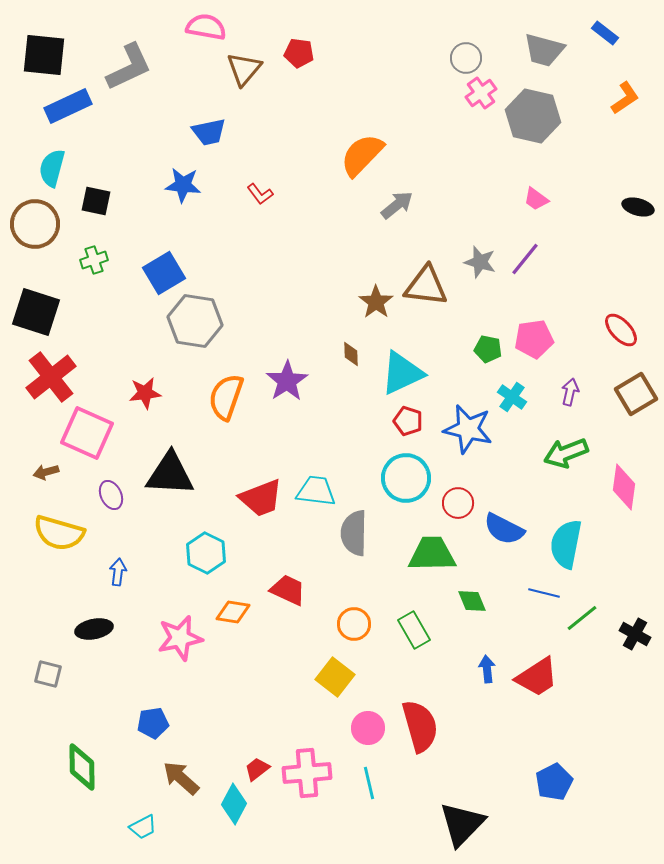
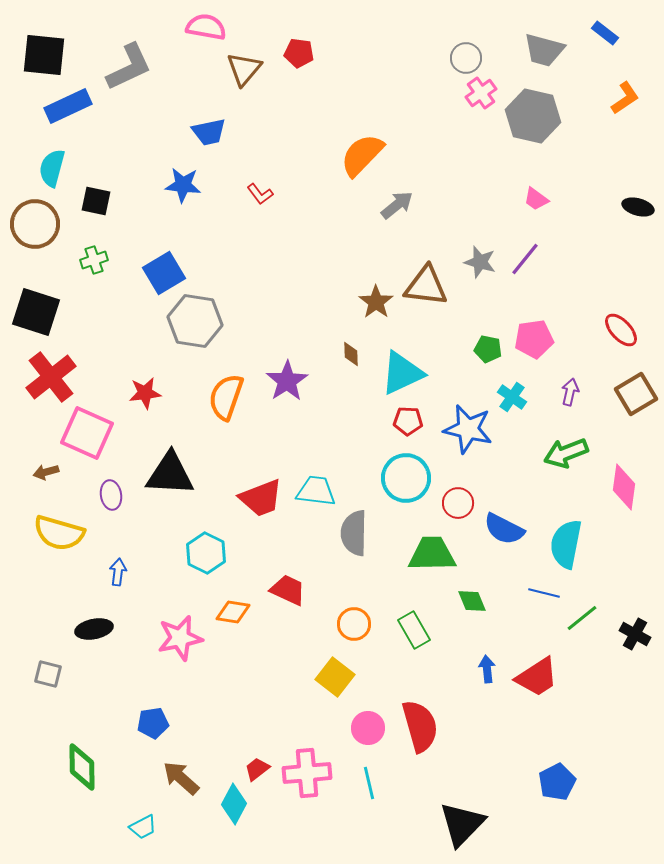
red pentagon at (408, 421): rotated 16 degrees counterclockwise
purple ellipse at (111, 495): rotated 16 degrees clockwise
blue pentagon at (554, 782): moved 3 px right
